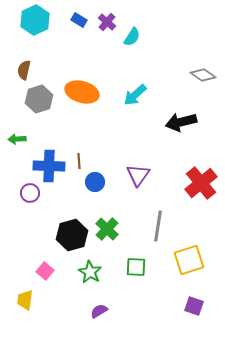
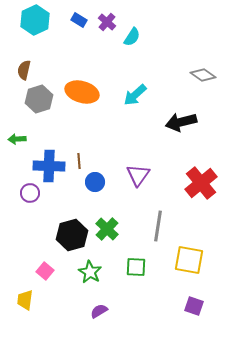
yellow square: rotated 28 degrees clockwise
